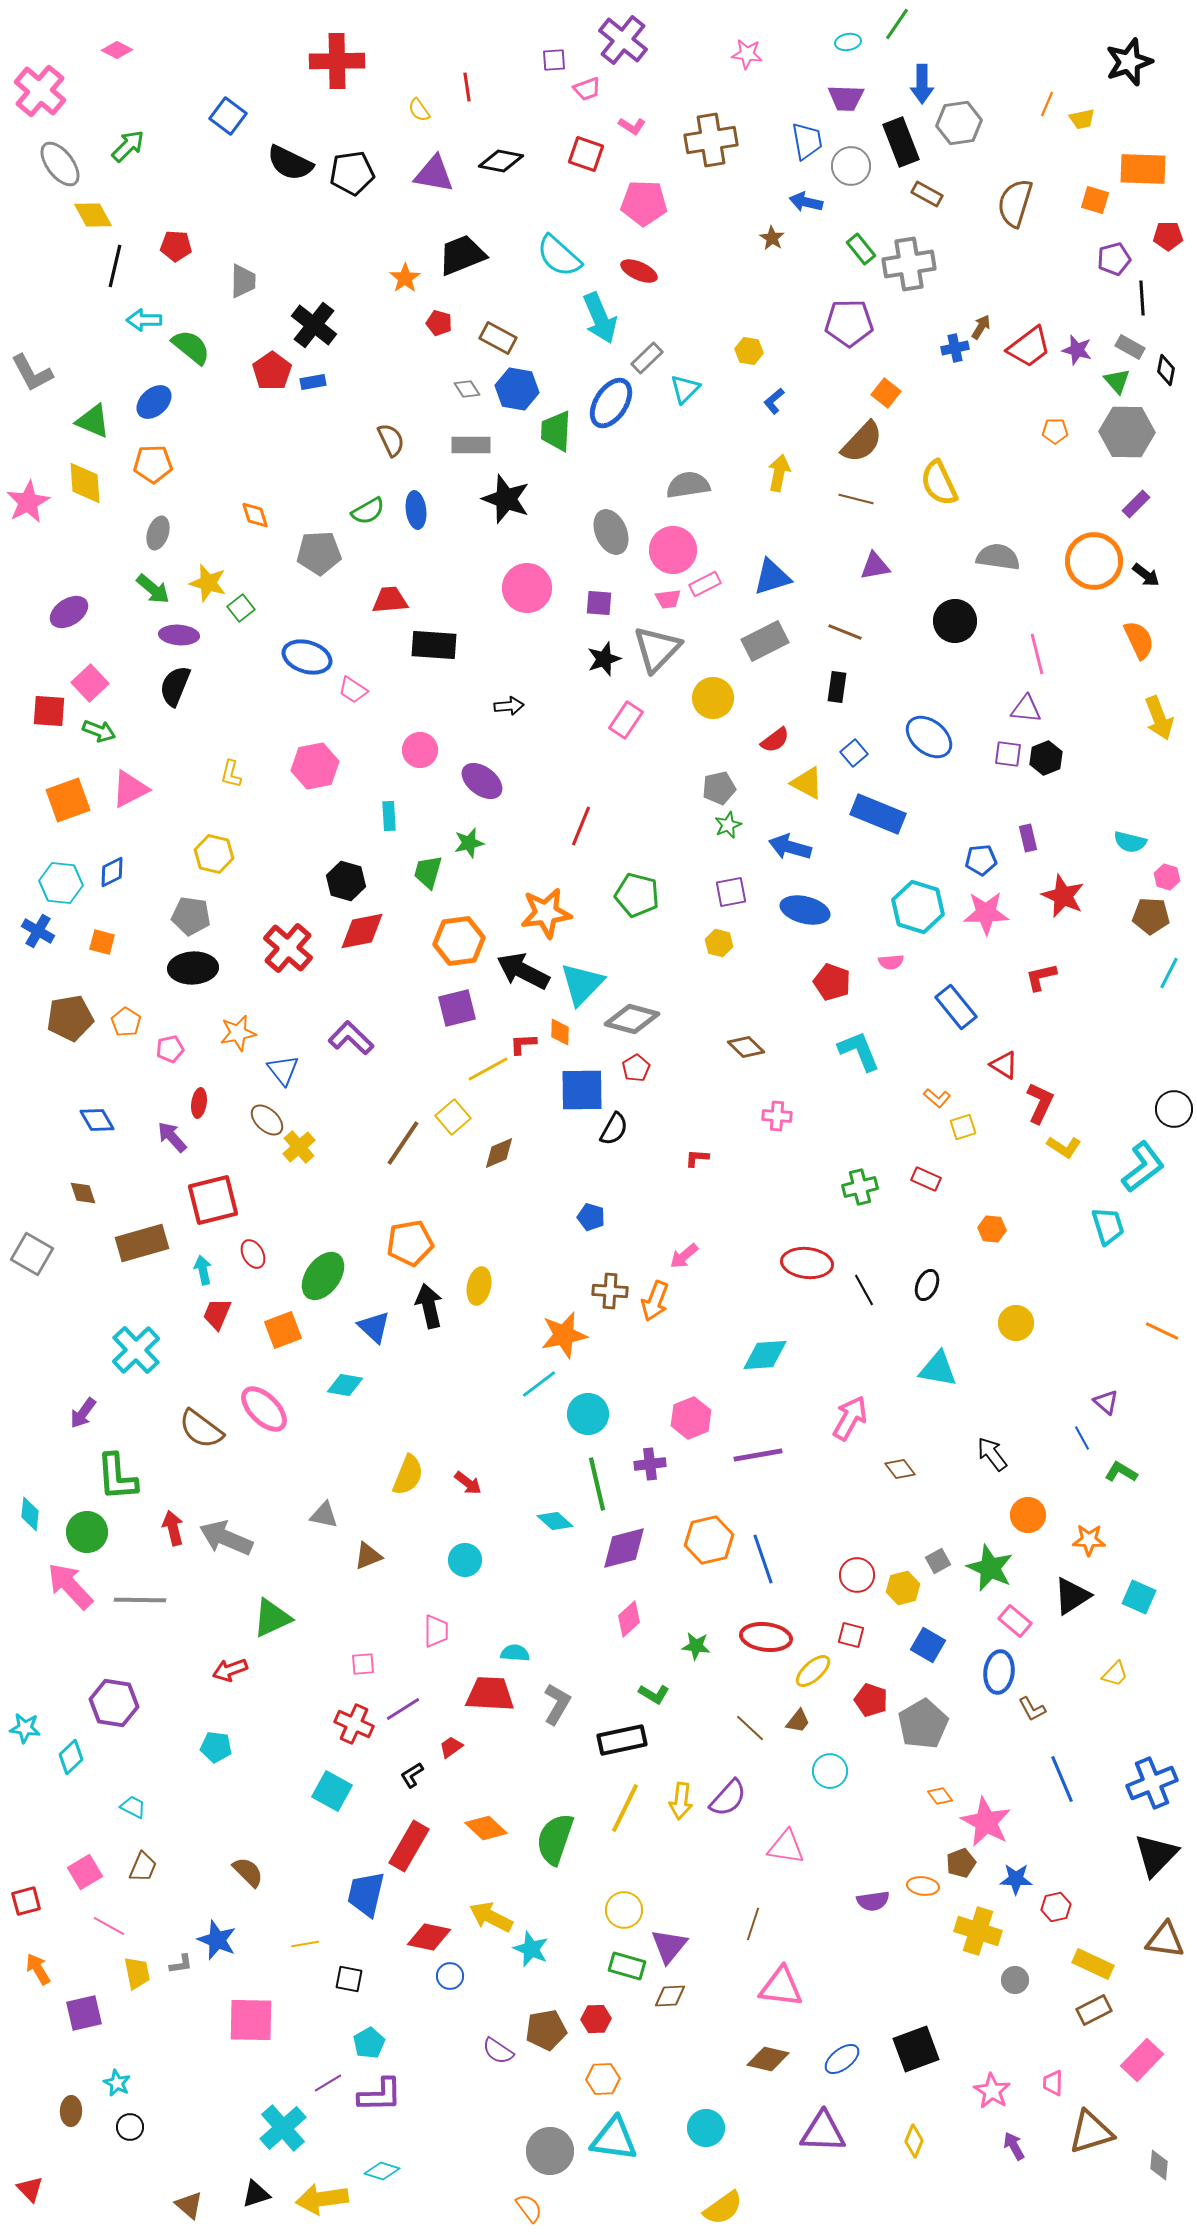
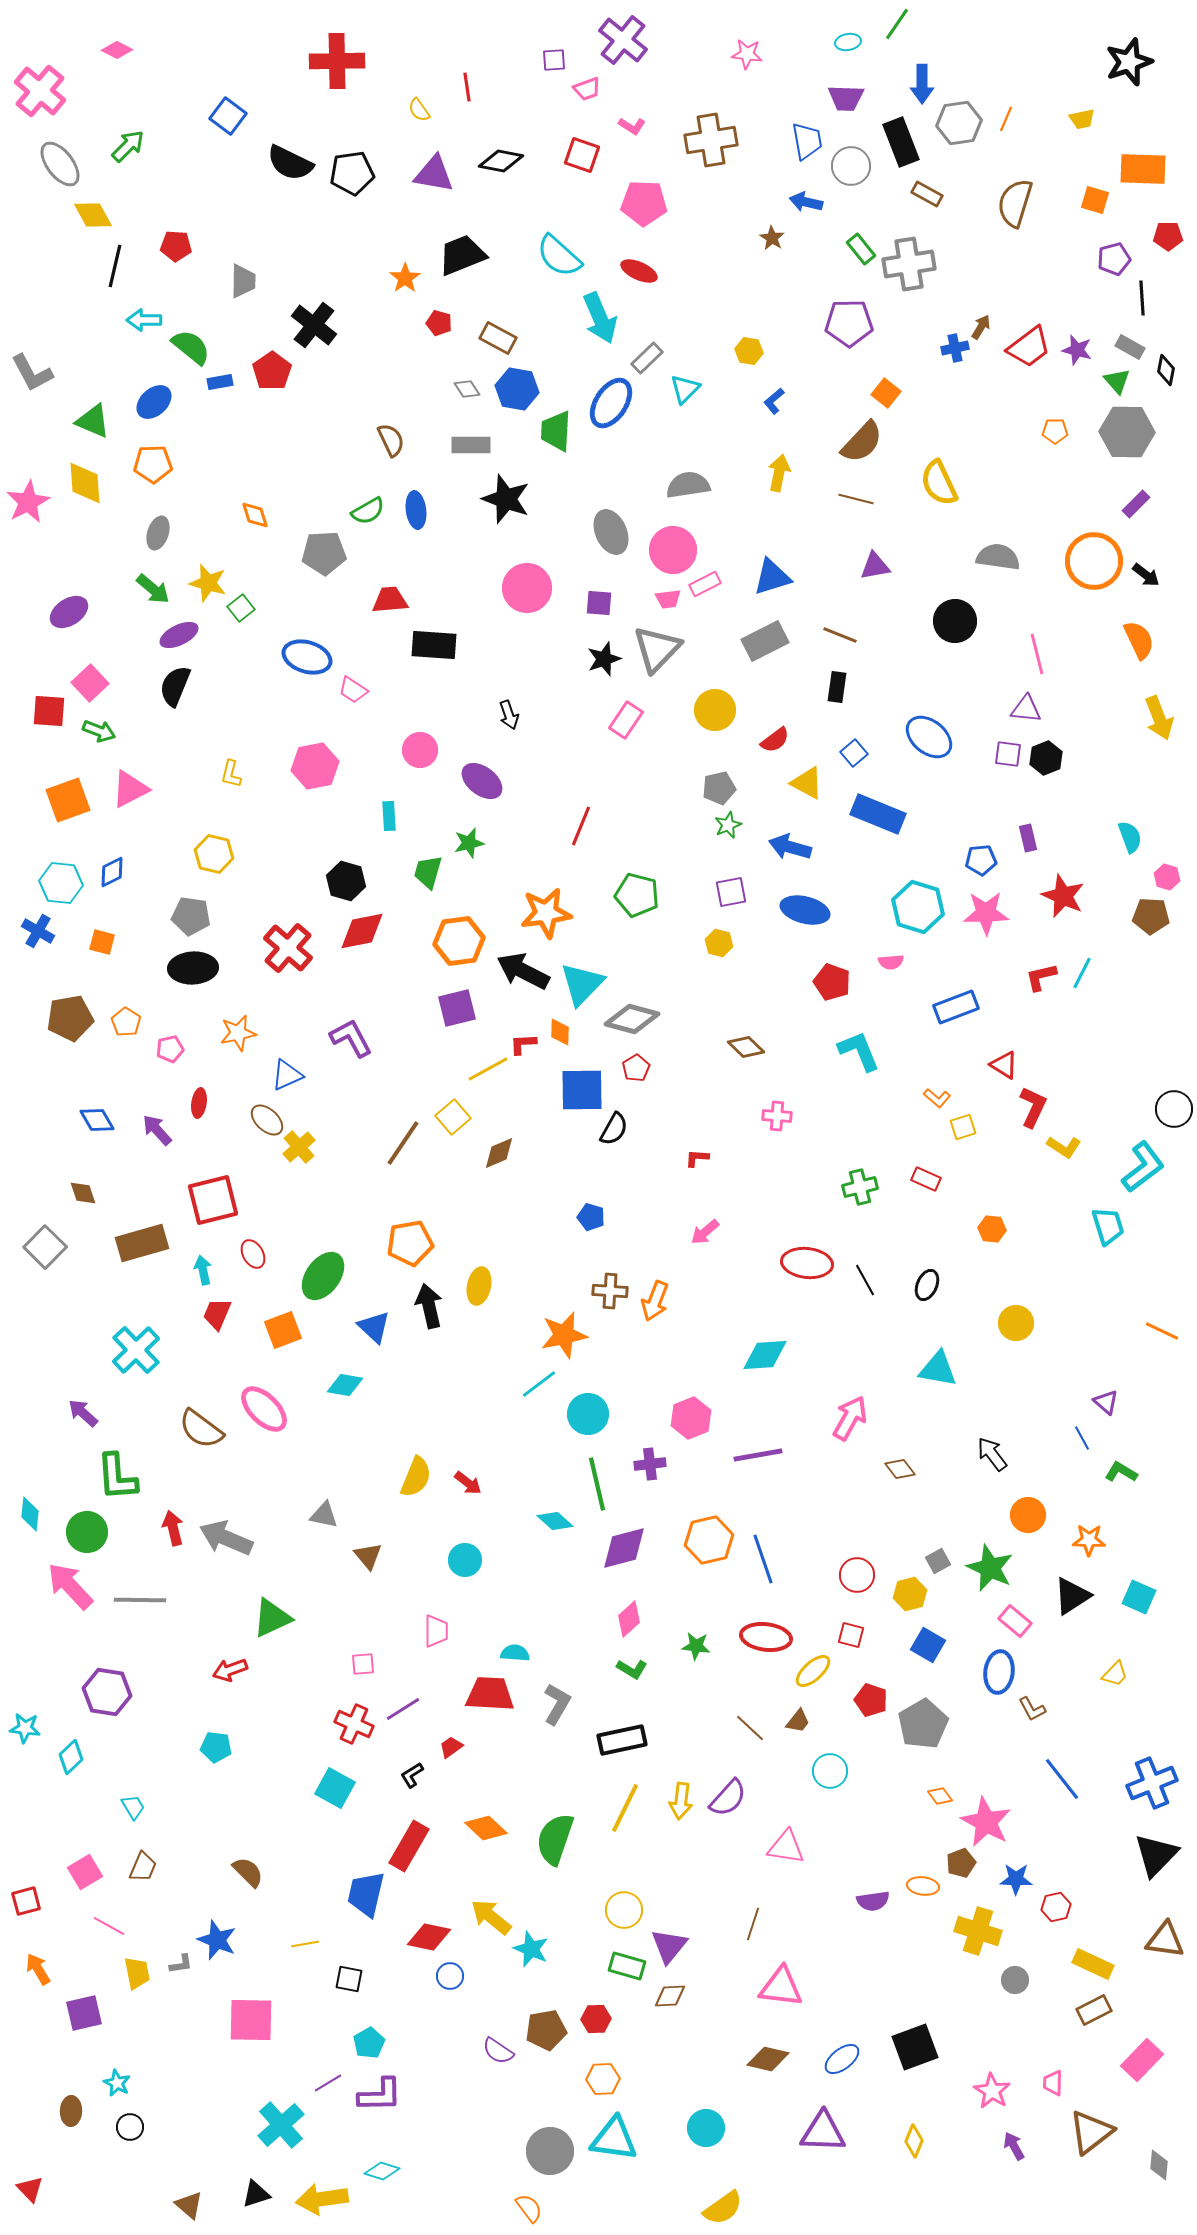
orange line at (1047, 104): moved 41 px left, 15 px down
red square at (586, 154): moved 4 px left, 1 px down
blue rectangle at (313, 382): moved 93 px left
gray pentagon at (319, 553): moved 5 px right
brown line at (845, 632): moved 5 px left, 3 px down
purple ellipse at (179, 635): rotated 30 degrees counterclockwise
yellow circle at (713, 698): moved 2 px right, 12 px down
black arrow at (509, 706): moved 9 px down; rotated 76 degrees clockwise
cyan semicircle at (1130, 842): moved 5 px up; rotated 124 degrees counterclockwise
cyan line at (1169, 973): moved 87 px left
blue rectangle at (956, 1007): rotated 72 degrees counterclockwise
purple L-shape at (351, 1038): rotated 18 degrees clockwise
blue triangle at (283, 1070): moved 4 px right, 5 px down; rotated 44 degrees clockwise
red L-shape at (1040, 1103): moved 7 px left, 4 px down
purple arrow at (172, 1137): moved 15 px left, 7 px up
gray square at (32, 1254): moved 13 px right, 7 px up; rotated 15 degrees clockwise
pink arrow at (684, 1256): moved 21 px right, 24 px up
black line at (864, 1290): moved 1 px right, 10 px up
purple arrow at (83, 1413): rotated 96 degrees clockwise
yellow semicircle at (408, 1475): moved 8 px right, 2 px down
brown triangle at (368, 1556): rotated 48 degrees counterclockwise
yellow hexagon at (903, 1588): moved 7 px right, 6 px down
green L-shape at (654, 1694): moved 22 px left, 25 px up
purple hexagon at (114, 1703): moved 7 px left, 11 px up
blue line at (1062, 1779): rotated 15 degrees counterclockwise
cyan square at (332, 1791): moved 3 px right, 3 px up
cyan trapezoid at (133, 1807): rotated 32 degrees clockwise
yellow arrow at (491, 1917): rotated 12 degrees clockwise
black square at (916, 2049): moved 1 px left, 2 px up
cyan cross at (283, 2128): moved 2 px left, 3 px up
brown triangle at (1091, 2132): rotated 21 degrees counterclockwise
